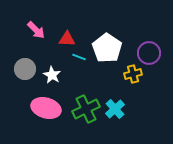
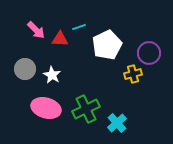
red triangle: moved 7 px left
white pentagon: moved 3 px up; rotated 12 degrees clockwise
cyan line: moved 30 px up; rotated 40 degrees counterclockwise
cyan cross: moved 2 px right, 14 px down
